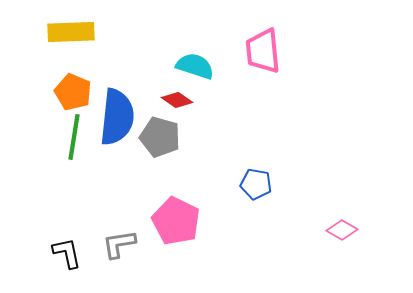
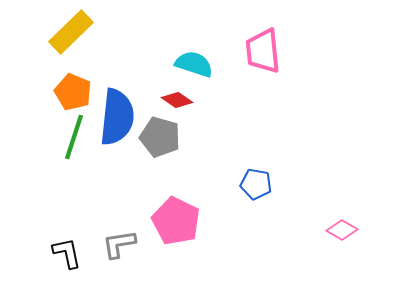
yellow rectangle: rotated 42 degrees counterclockwise
cyan semicircle: moved 1 px left, 2 px up
green line: rotated 9 degrees clockwise
